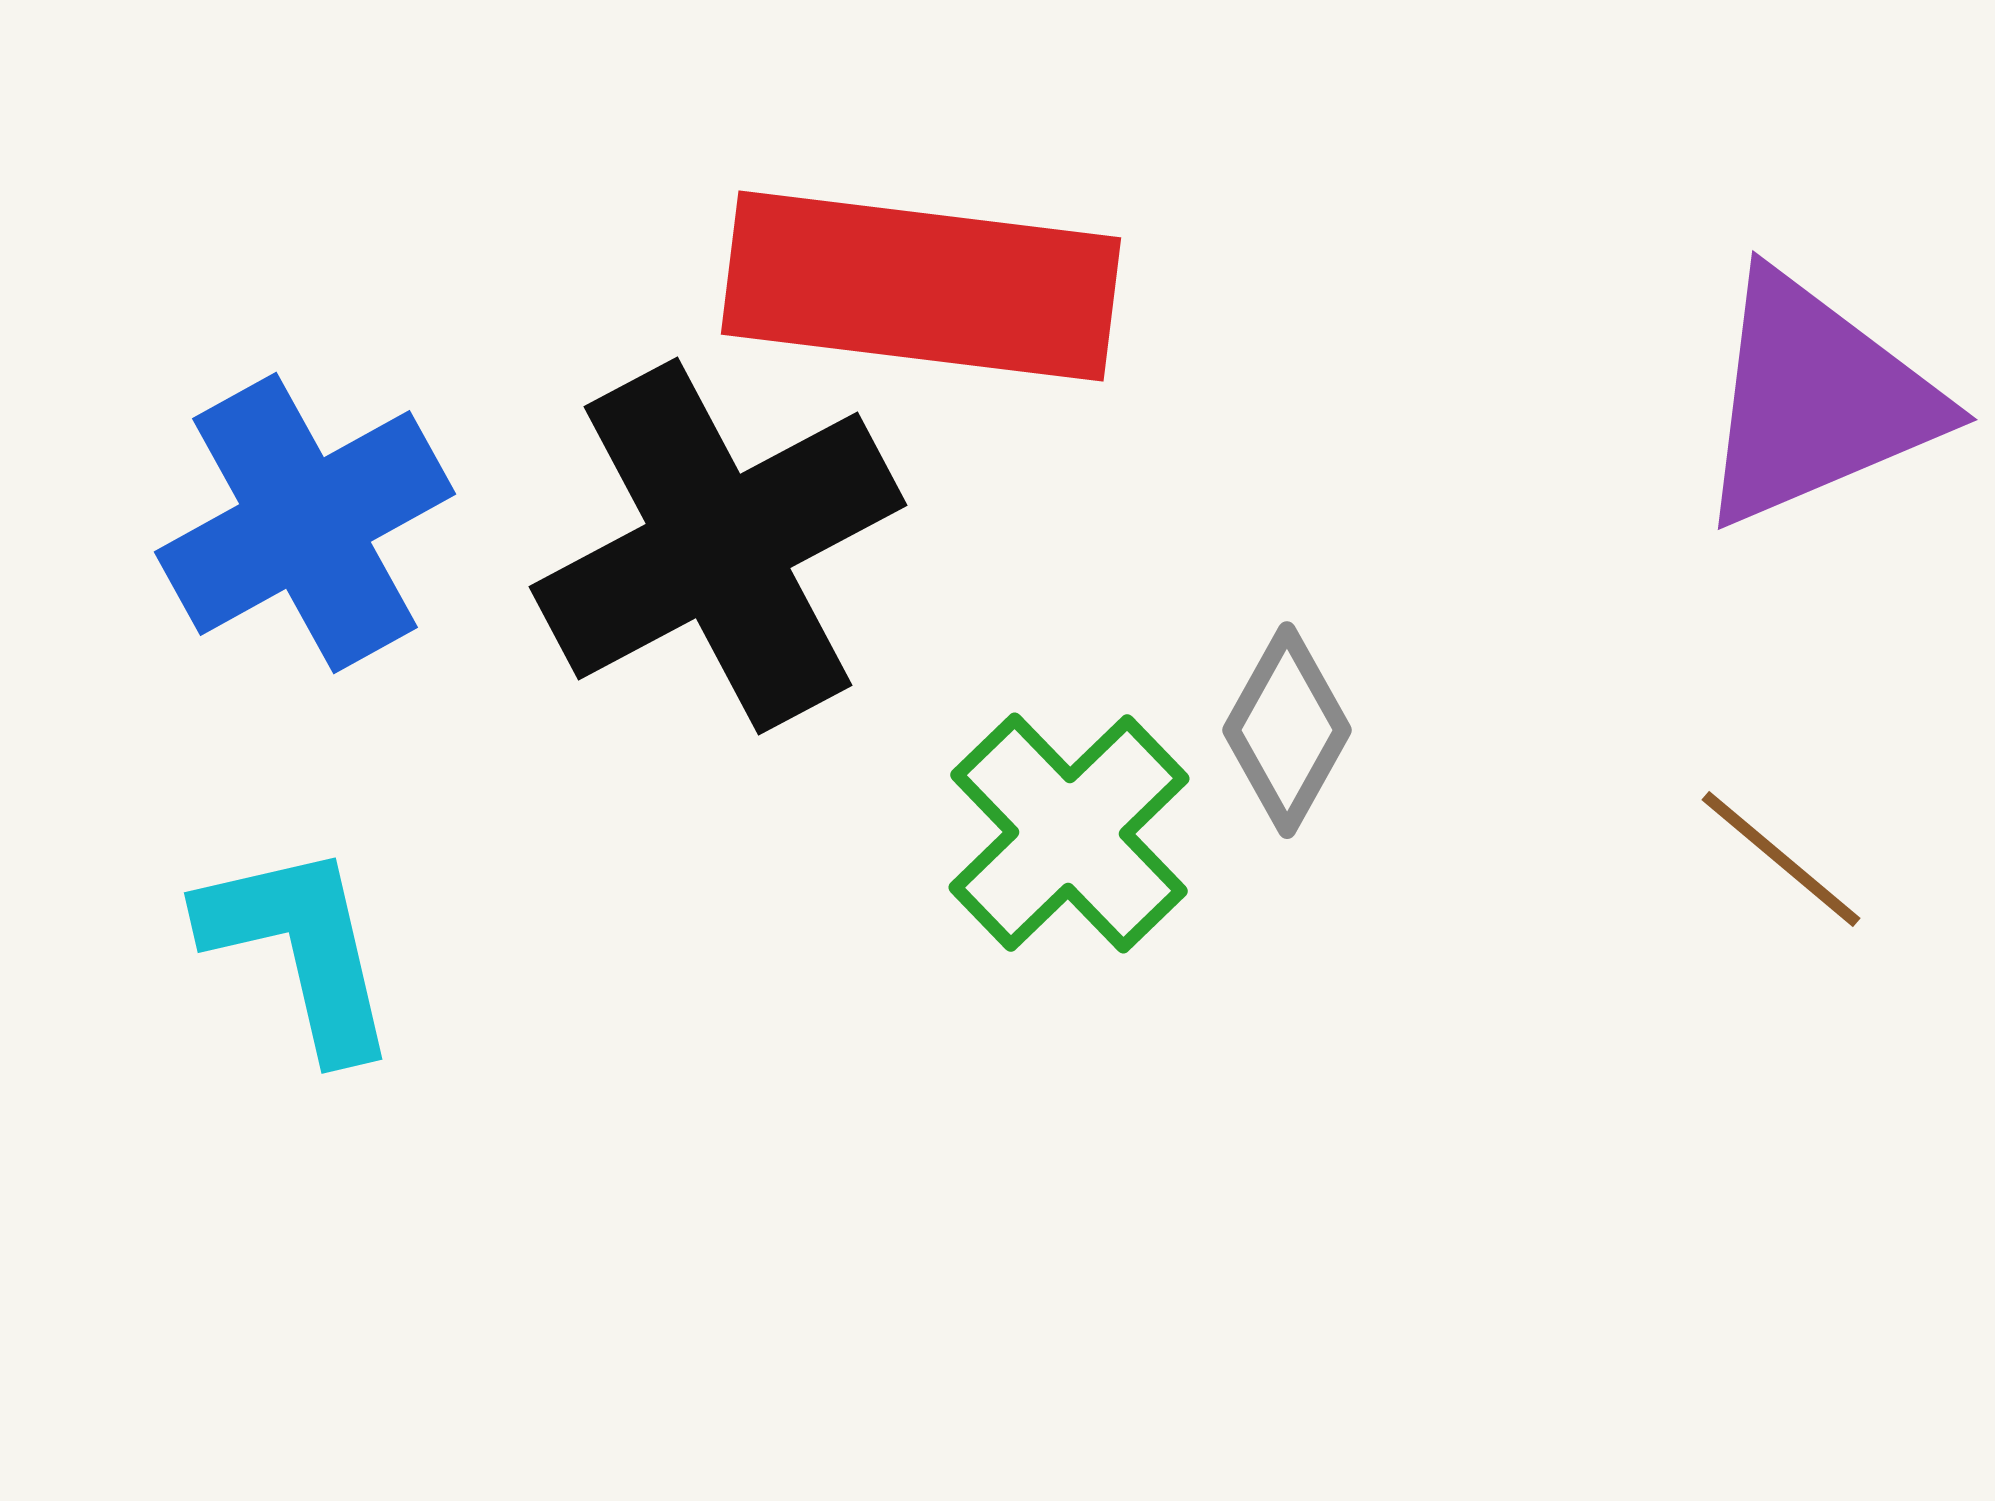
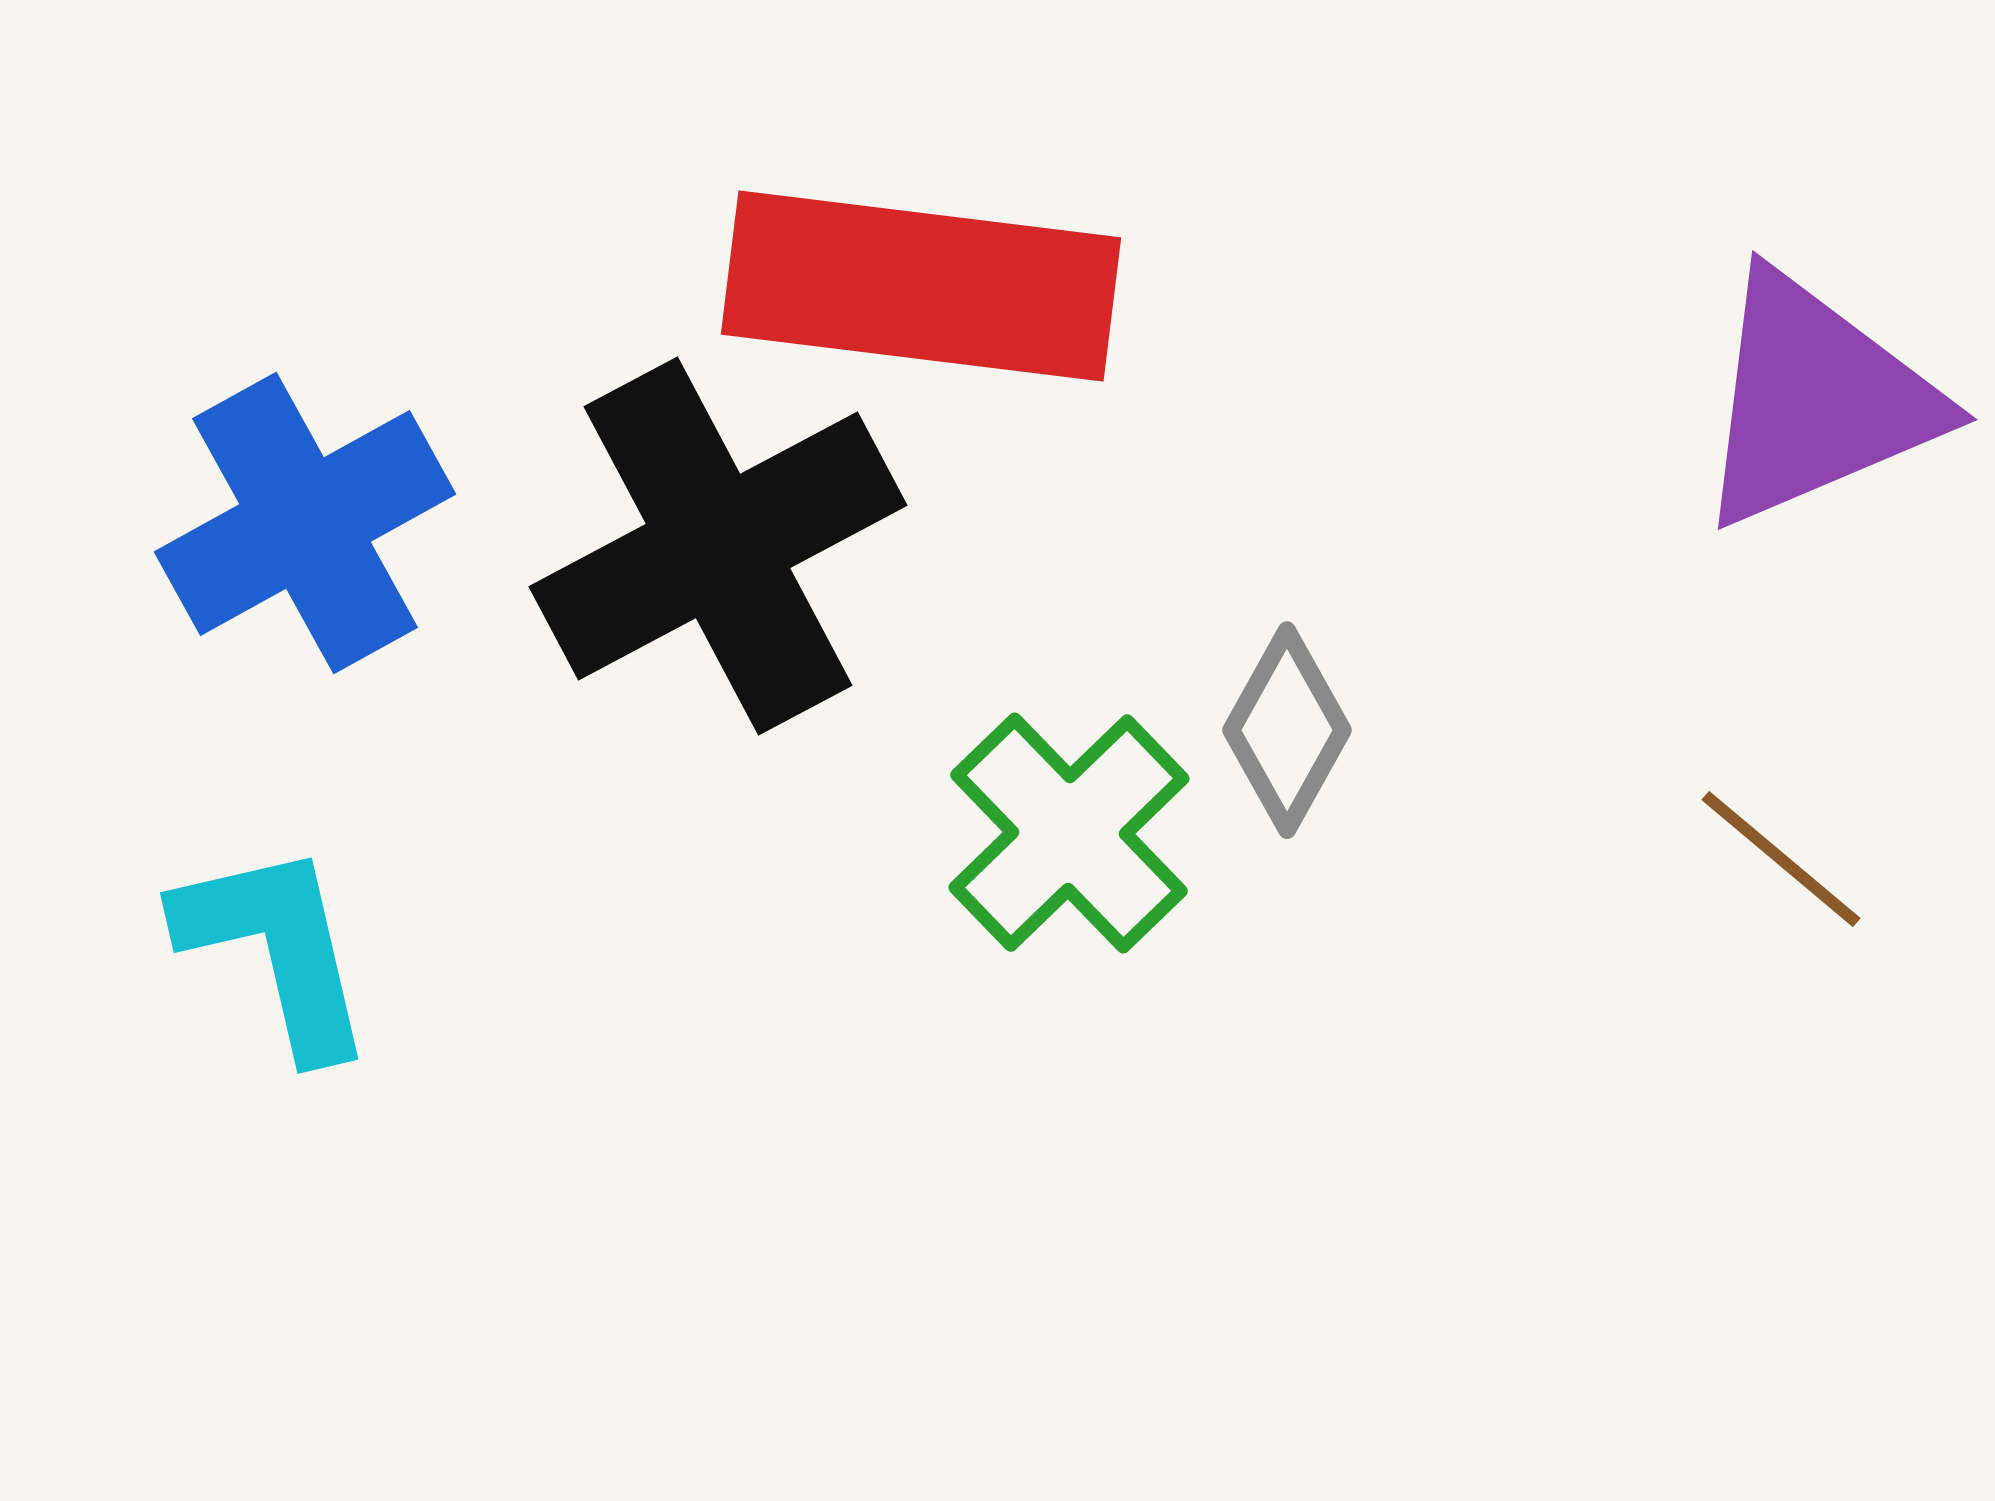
cyan L-shape: moved 24 px left
